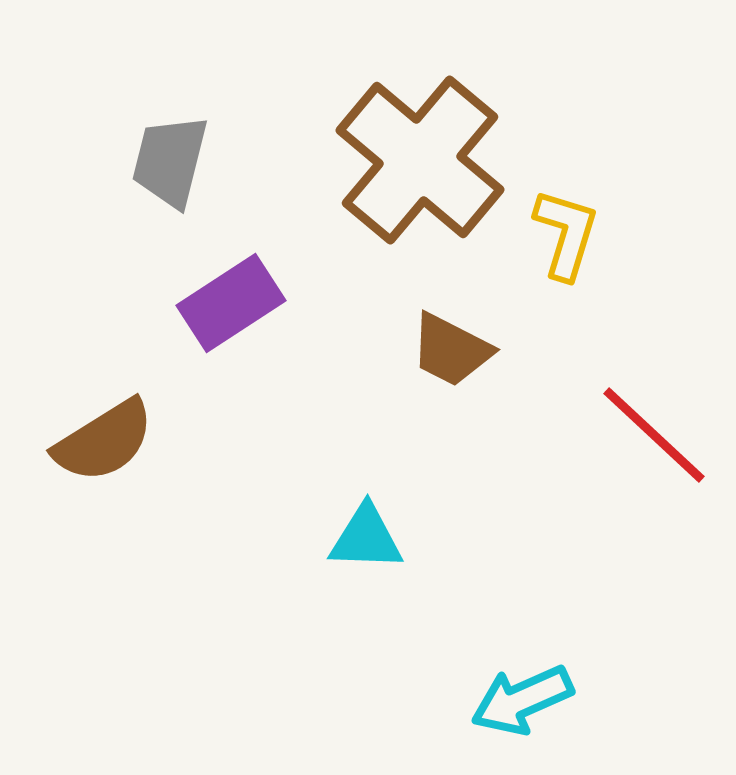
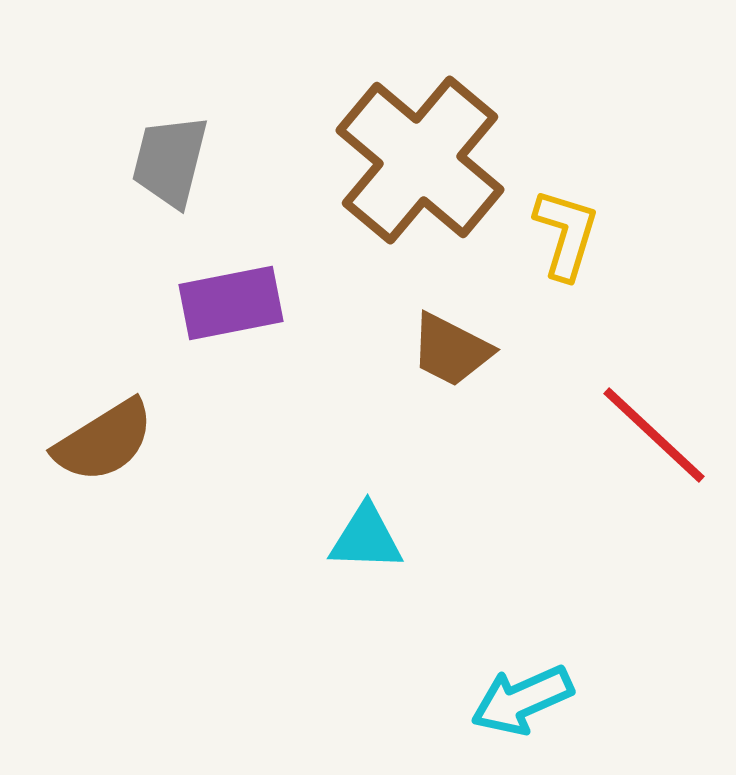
purple rectangle: rotated 22 degrees clockwise
